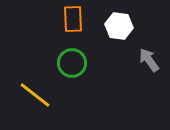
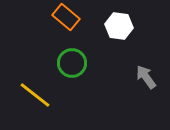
orange rectangle: moved 7 px left, 2 px up; rotated 48 degrees counterclockwise
gray arrow: moved 3 px left, 17 px down
